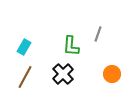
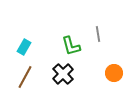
gray line: rotated 28 degrees counterclockwise
green L-shape: rotated 20 degrees counterclockwise
orange circle: moved 2 px right, 1 px up
